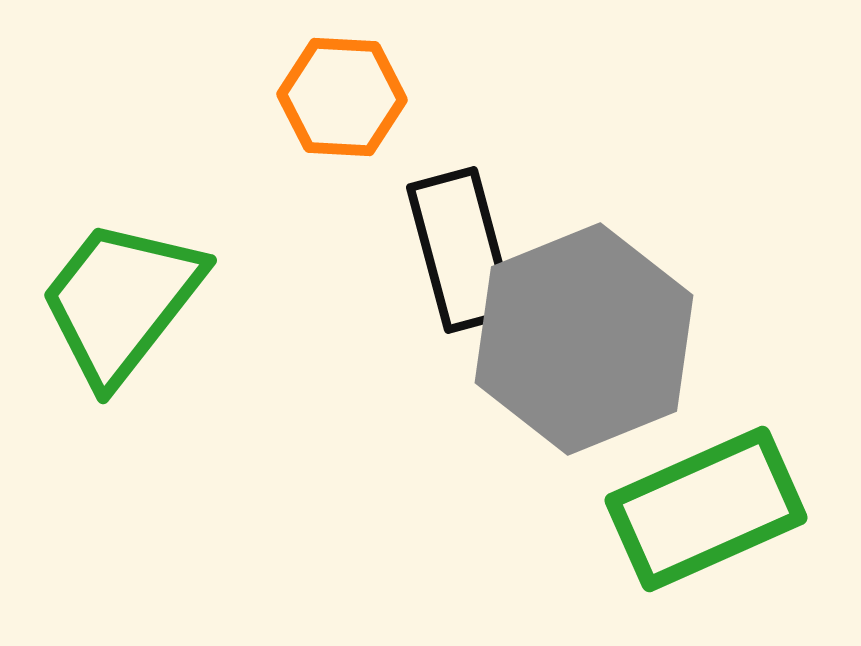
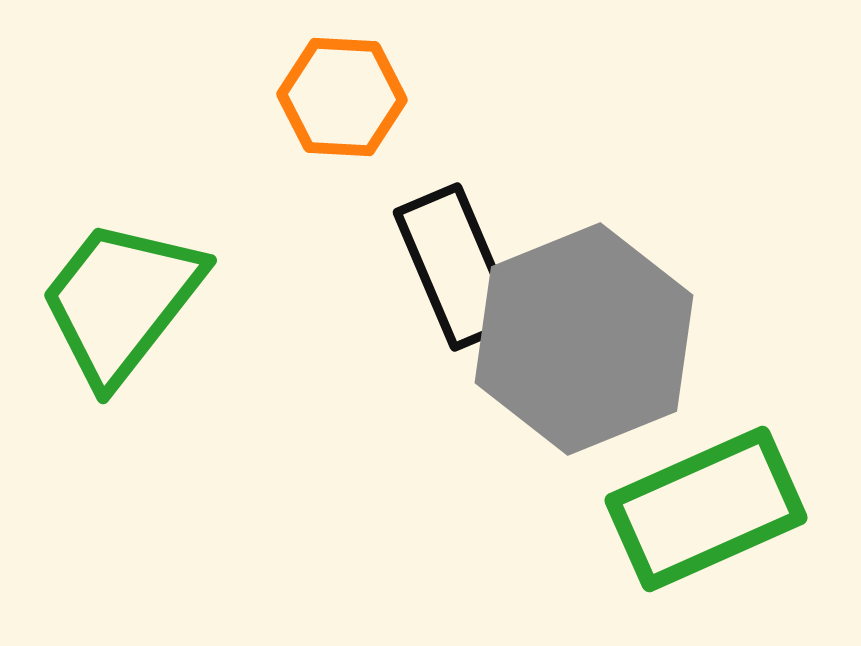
black rectangle: moved 5 px left, 17 px down; rotated 8 degrees counterclockwise
